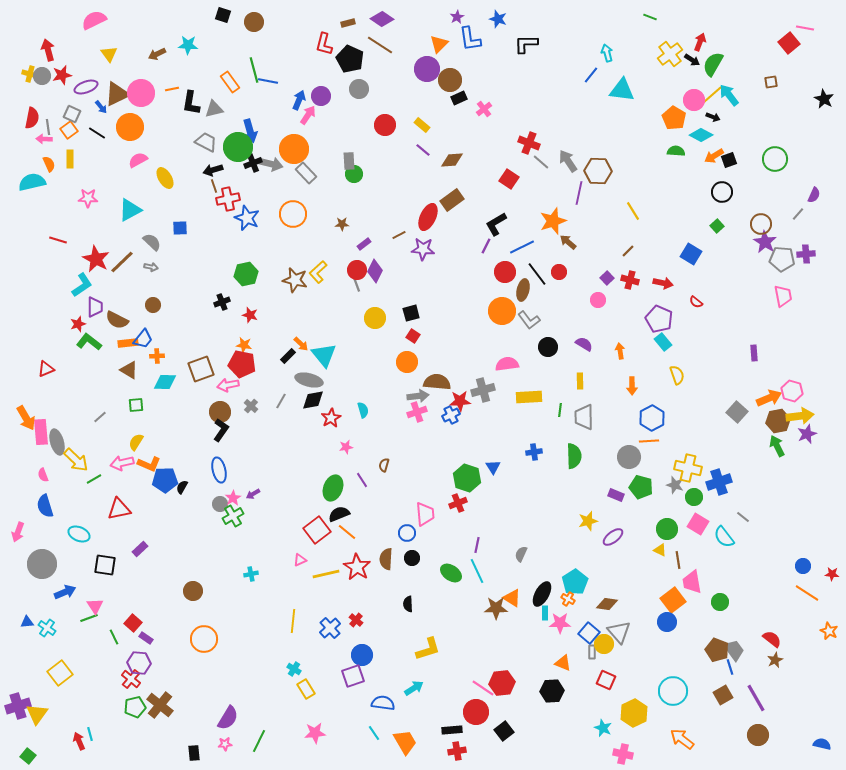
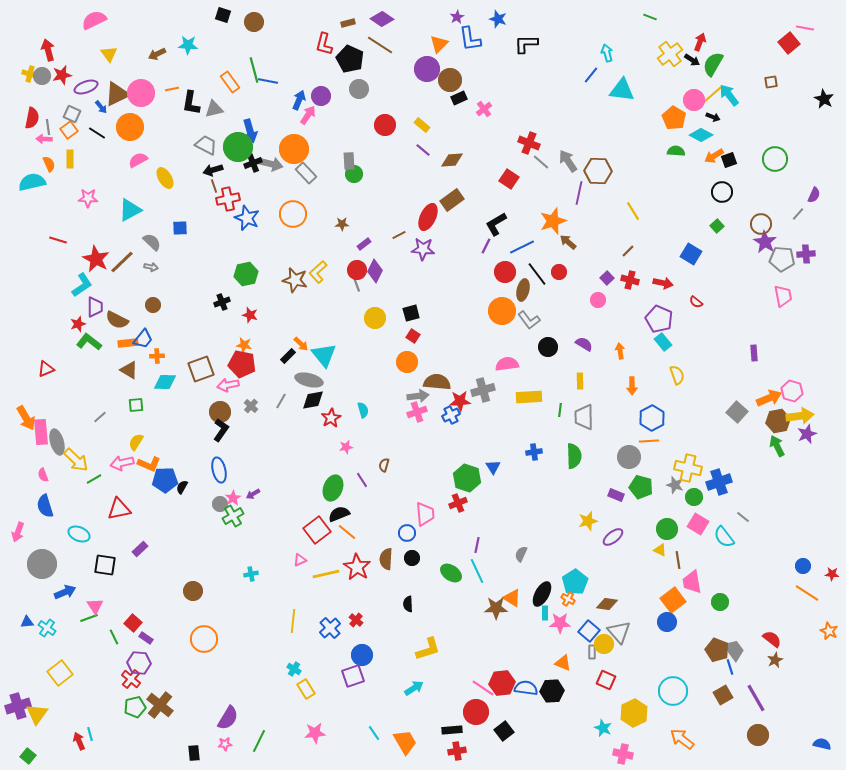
gray trapezoid at (206, 142): moved 3 px down
blue square at (589, 633): moved 2 px up
blue semicircle at (383, 703): moved 143 px right, 15 px up
